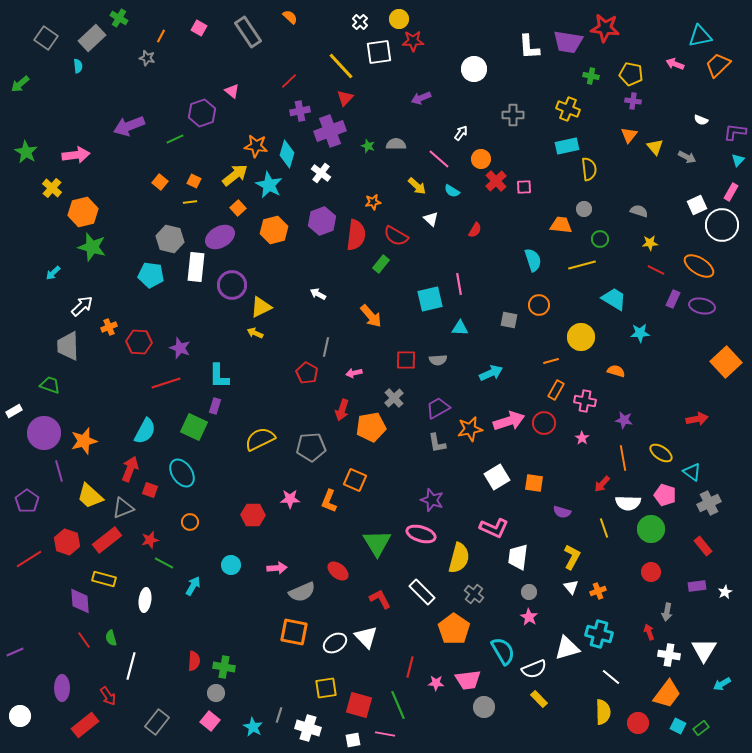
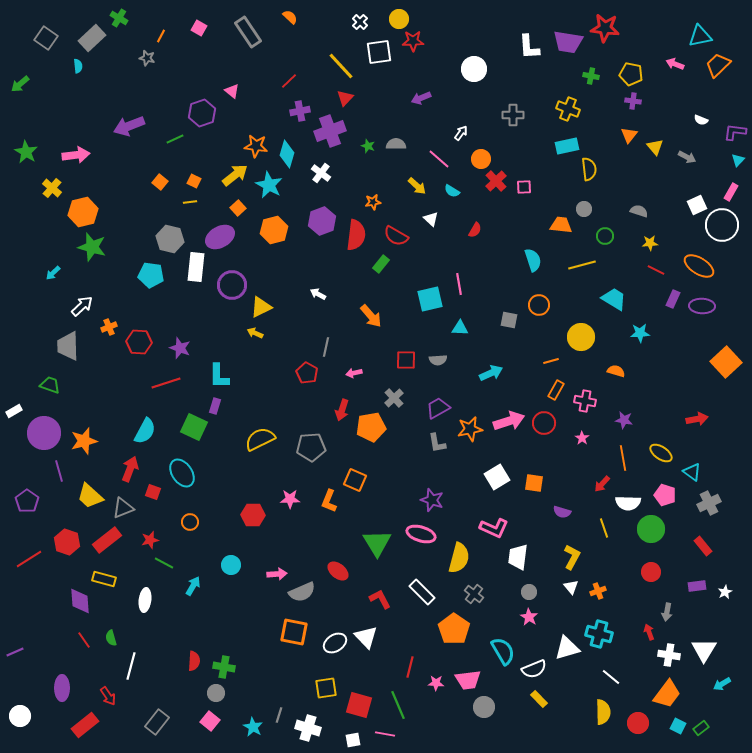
green circle at (600, 239): moved 5 px right, 3 px up
purple ellipse at (702, 306): rotated 10 degrees counterclockwise
red square at (150, 490): moved 3 px right, 2 px down
pink arrow at (277, 568): moved 6 px down
